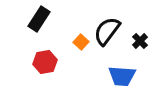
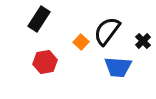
black cross: moved 3 px right
blue trapezoid: moved 4 px left, 9 px up
